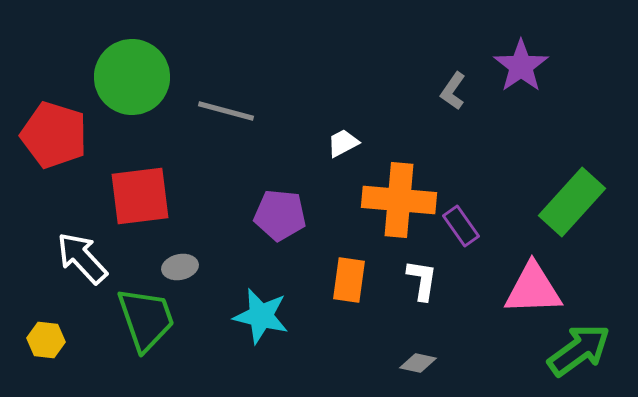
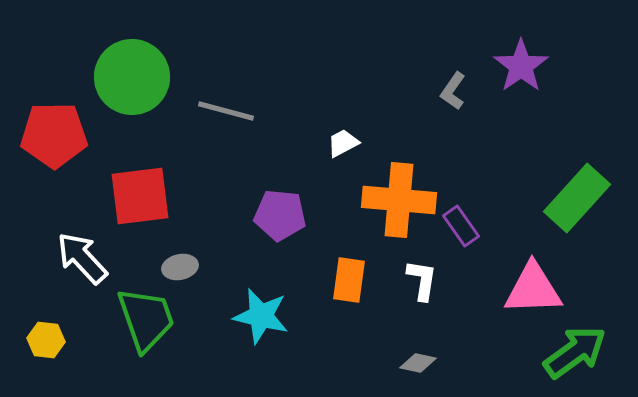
red pentagon: rotated 18 degrees counterclockwise
green rectangle: moved 5 px right, 4 px up
green arrow: moved 4 px left, 2 px down
